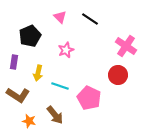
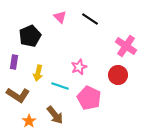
pink star: moved 13 px right, 17 px down
orange star: rotated 24 degrees clockwise
